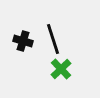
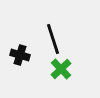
black cross: moved 3 px left, 14 px down
